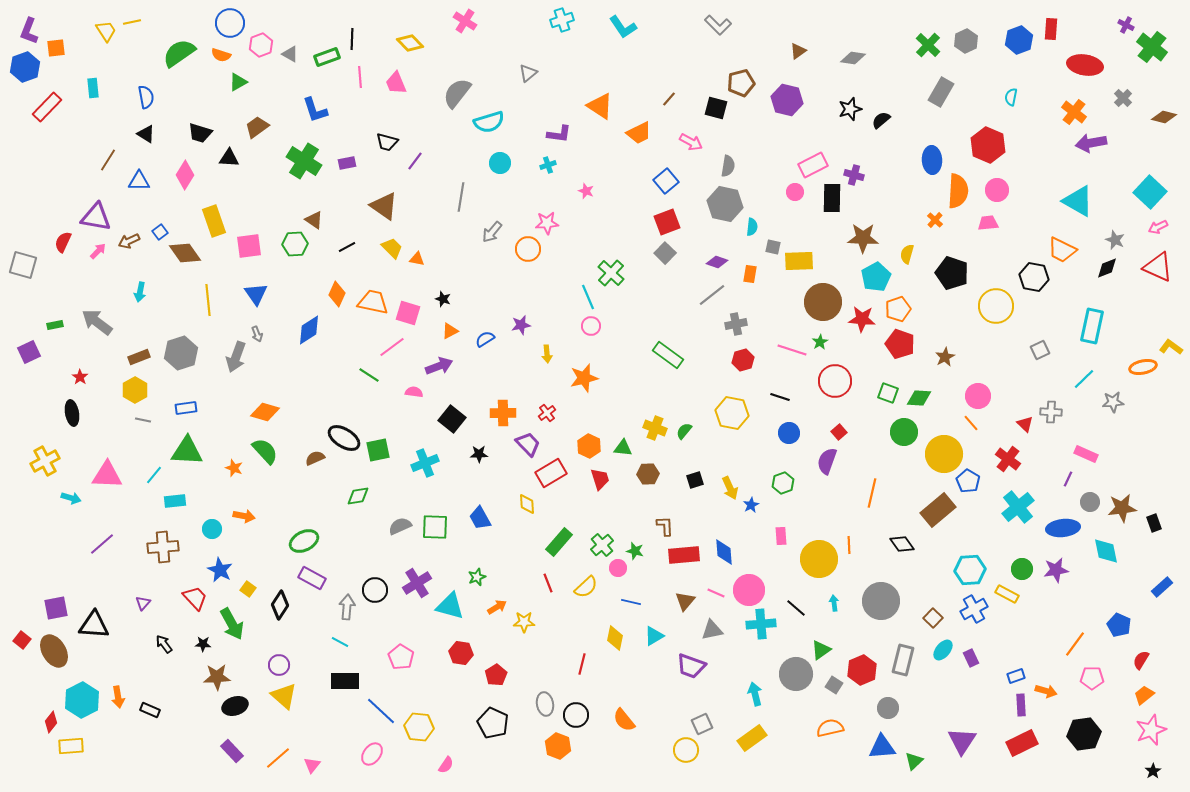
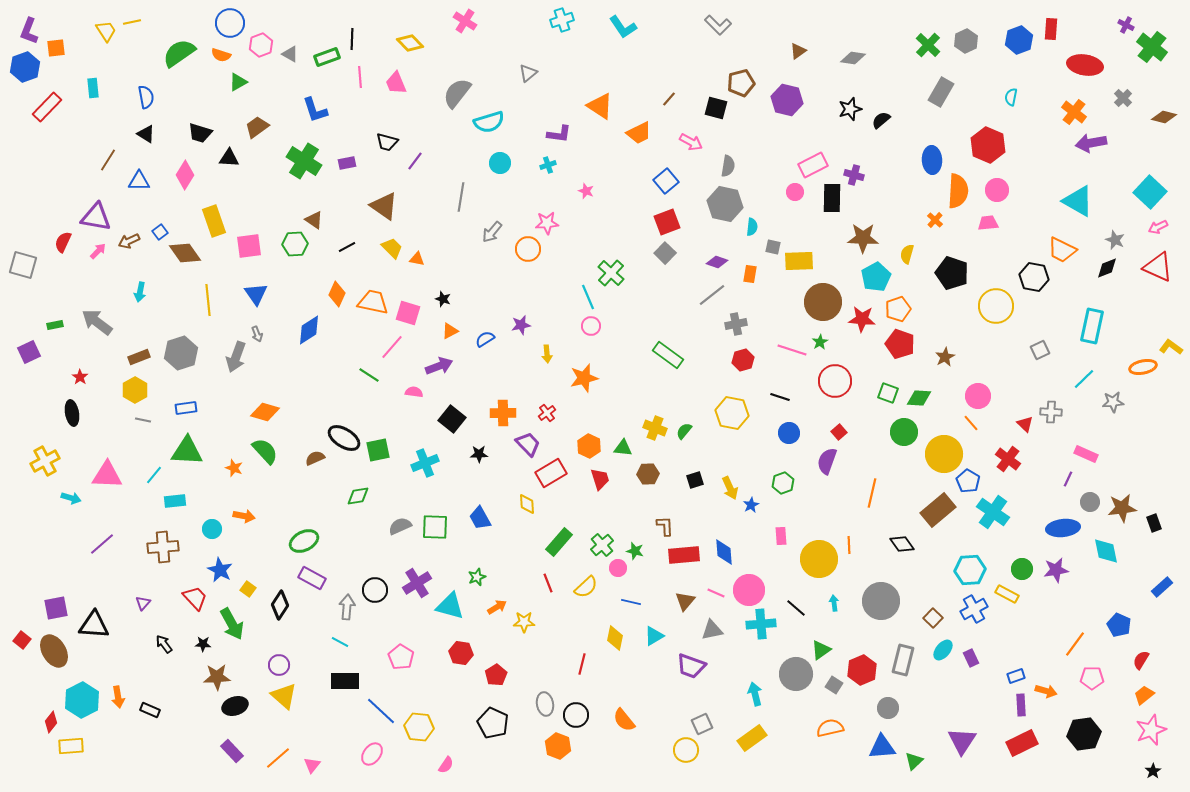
pink line at (392, 347): rotated 12 degrees counterclockwise
cyan cross at (1018, 507): moved 25 px left, 5 px down; rotated 16 degrees counterclockwise
